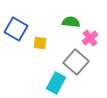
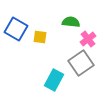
pink cross: moved 2 px left, 1 px down
yellow square: moved 6 px up
gray square: moved 5 px right, 1 px down; rotated 15 degrees clockwise
cyan rectangle: moved 2 px left, 3 px up
